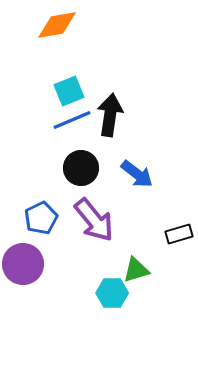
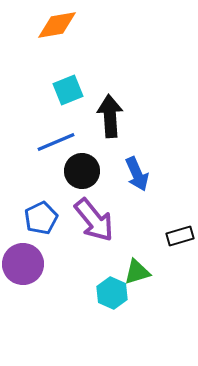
cyan square: moved 1 px left, 1 px up
black arrow: moved 1 px down; rotated 12 degrees counterclockwise
blue line: moved 16 px left, 22 px down
black circle: moved 1 px right, 3 px down
blue arrow: rotated 28 degrees clockwise
black rectangle: moved 1 px right, 2 px down
green triangle: moved 1 px right, 2 px down
cyan hexagon: rotated 24 degrees clockwise
